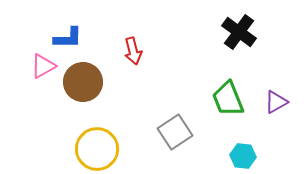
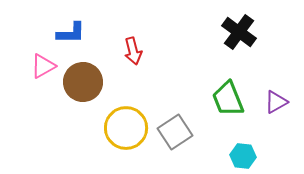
blue L-shape: moved 3 px right, 5 px up
yellow circle: moved 29 px right, 21 px up
